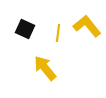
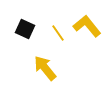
yellow line: rotated 42 degrees counterclockwise
